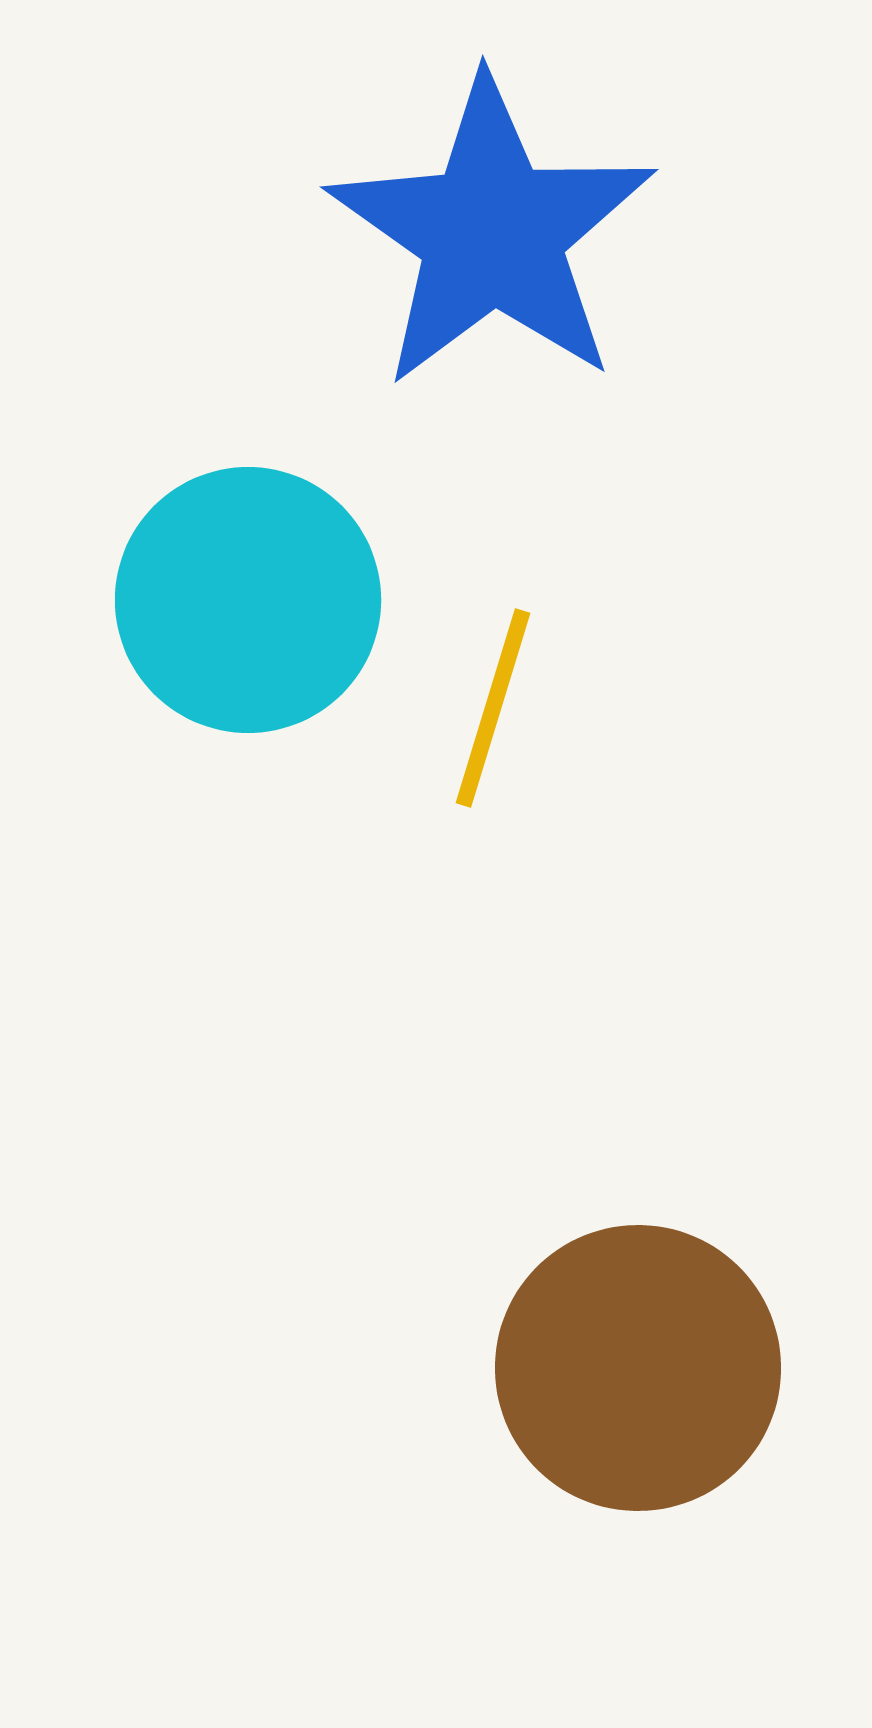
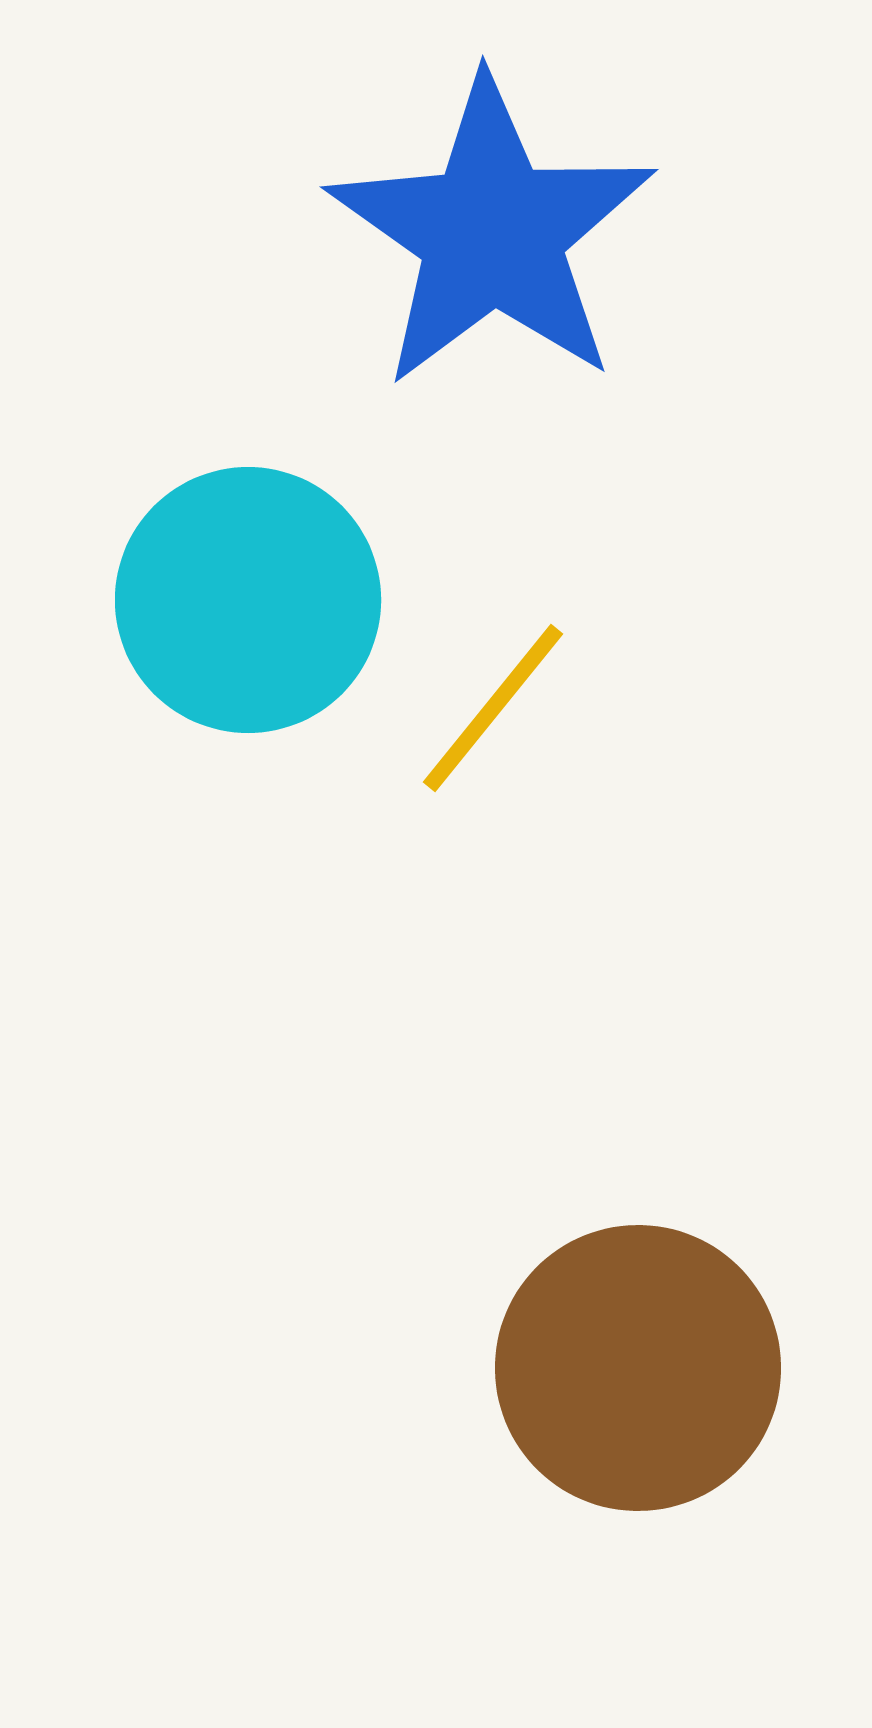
yellow line: rotated 22 degrees clockwise
